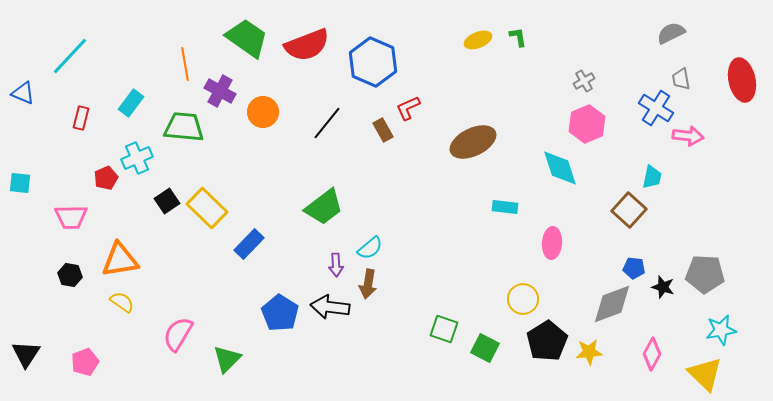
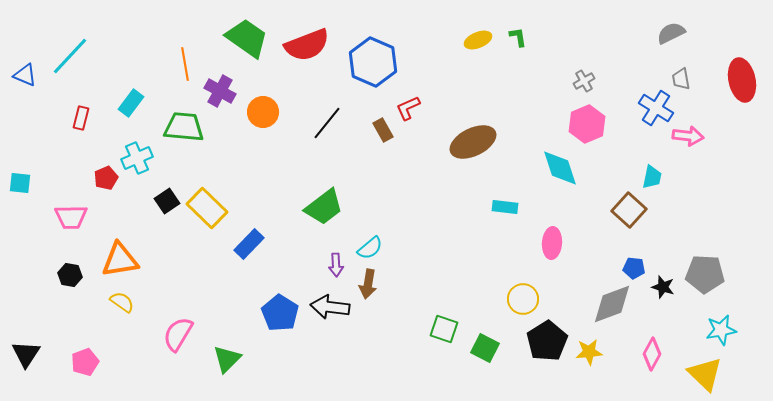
blue triangle at (23, 93): moved 2 px right, 18 px up
